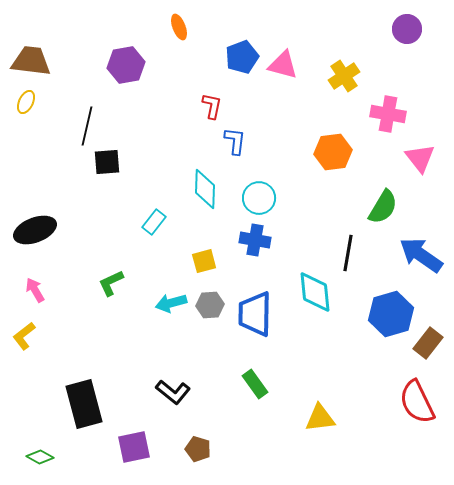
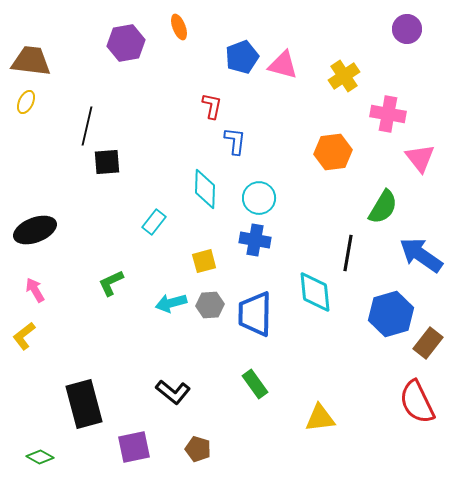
purple hexagon at (126, 65): moved 22 px up
